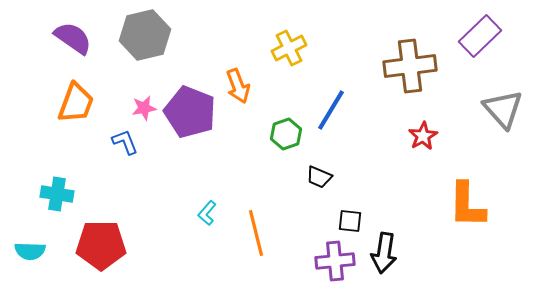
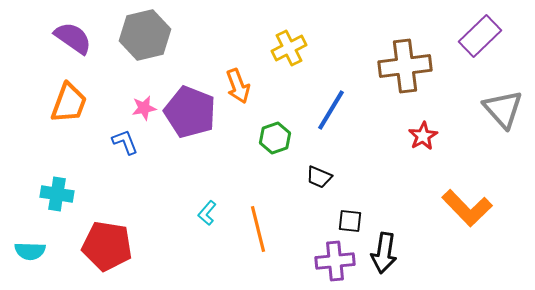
brown cross: moved 5 px left
orange trapezoid: moved 7 px left
green hexagon: moved 11 px left, 4 px down
orange L-shape: moved 3 px down; rotated 45 degrees counterclockwise
orange line: moved 2 px right, 4 px up
red pentagon: moved 6 px right, 1 px down; rotated 9 degrees clockwise
